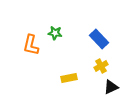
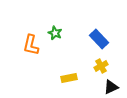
green star: rotated 16 degrees clockwise
